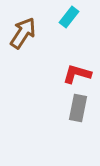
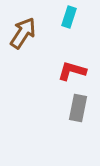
cyan rectangle: rotated 20 degrees counterclockwise
red L-shape: moved 5 px left, 3 px up
